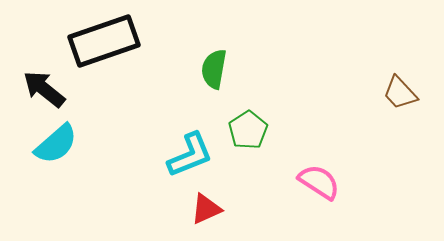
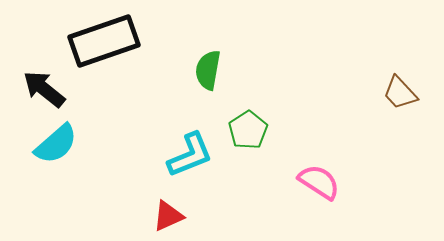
green semicircle: moved 6 px left, 1 px down
red triangle: moved 38 px left, 7 px down
